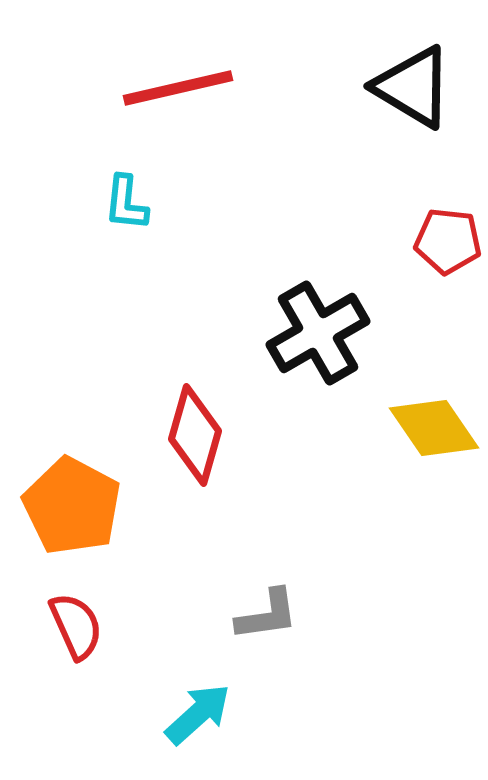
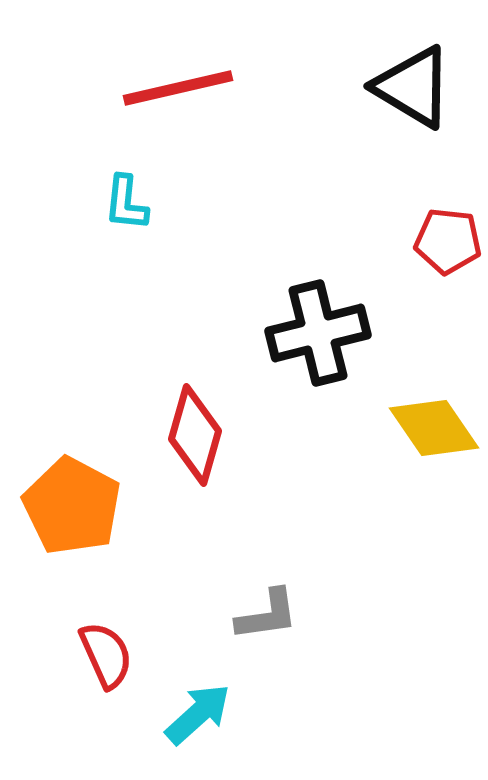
black cross: rotated 16 degrees clockwise
red semicircle: moved 30 px right, 29 px down
